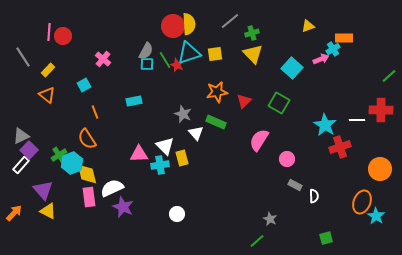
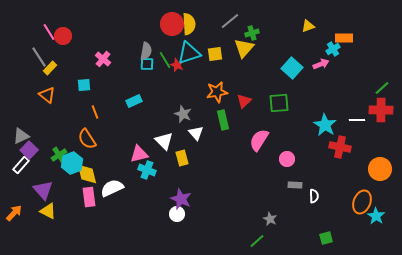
red circle at (173, 26): moved 1 px left, 2 px up
pink line at (49, 32): rotated 36 degrees counterclockwise
gray semicircle at (146, 51): rotated 18 degrees counterclockwise
yellow triangle at (253, 54): moved 9 px left, 6 px up; rotated 25 degrees clockwise
gray line at (23, 57): moved 16 px right
pink arrow at (321, 59): moved 5 px down
yellow rectangle at (48, 70): moved 2 px right, 2 px up
green line at (389, 76): moved 7 px left, 12 px down
cyan square at (84, 85): rotated 24 degrees clockwise
cyan rectangle at (134, 101): rotated 14 degrees counterclockwise
green square at (279, 103): rotated 35 degrees counterclockwise
green rectangle at (216, 122): moved 7 px right, 2 px up; rotated 54 degrees clockwise
white triangle at (165, 146): moved 1 px left, 5 px up
red cross at (340, 147): rotated 30 degrees clockwise
pink triangle at (139, 154): rotated 12 degrees counterclockwise
cyan cross at (160, 165): moved 13 px left, 5 px down; rotated 30 degrees clockwise
gray rectangle at (295, 185): rotated 24 degrees counterclockwise
purple star at (123, 207): moved 58 px right, 8 px up
